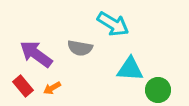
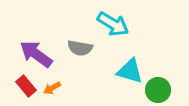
cyan triangle: moved 2 px down; rotated 12 degrees clockwise
red rectangle: moved 3 px right
